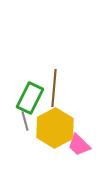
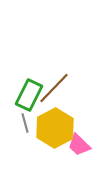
brown line: rotated 39 degrees clockwise
green rectangle: moved 1 px left, 3 px up
gray line: moved 2 px down
